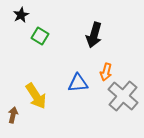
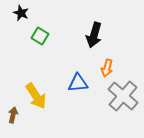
black star: moved 2 px up; rotated 21 degrees counterclockwise
orange arrow: moved 1 px right, 4 px up
